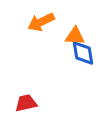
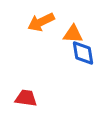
orange triangle: moved 2 px left, 2 px up
red trapezoid: moved 5 px up; rotated 20 degrees clockwise
